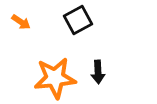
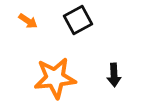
orange arrow: moved 7 px right, 1 px up
black arrow: moved 16 px right, 3 px down
